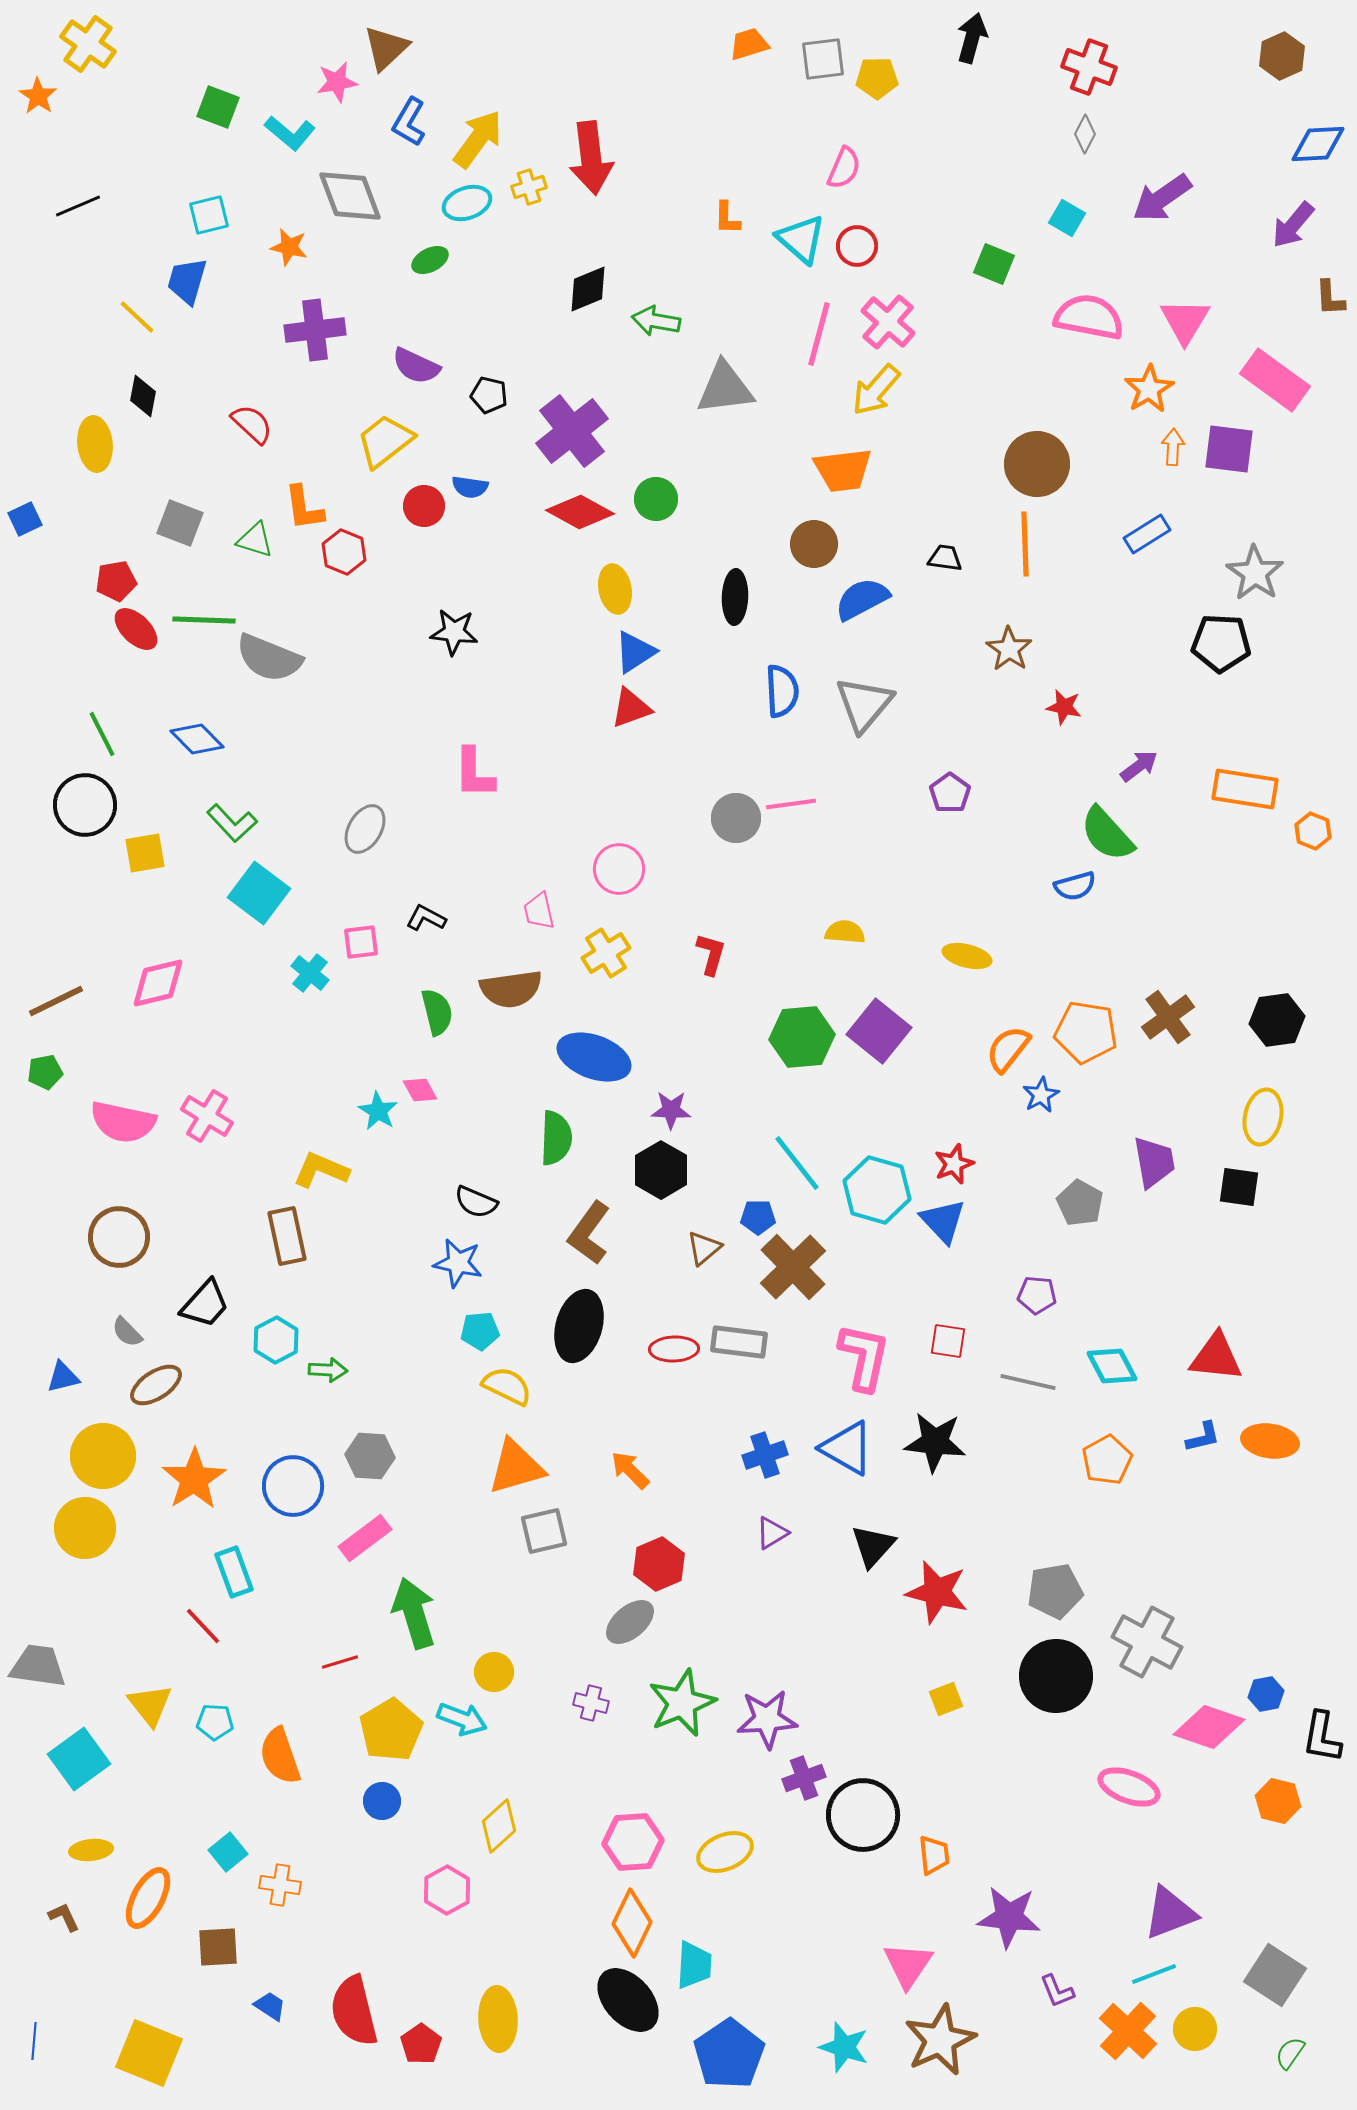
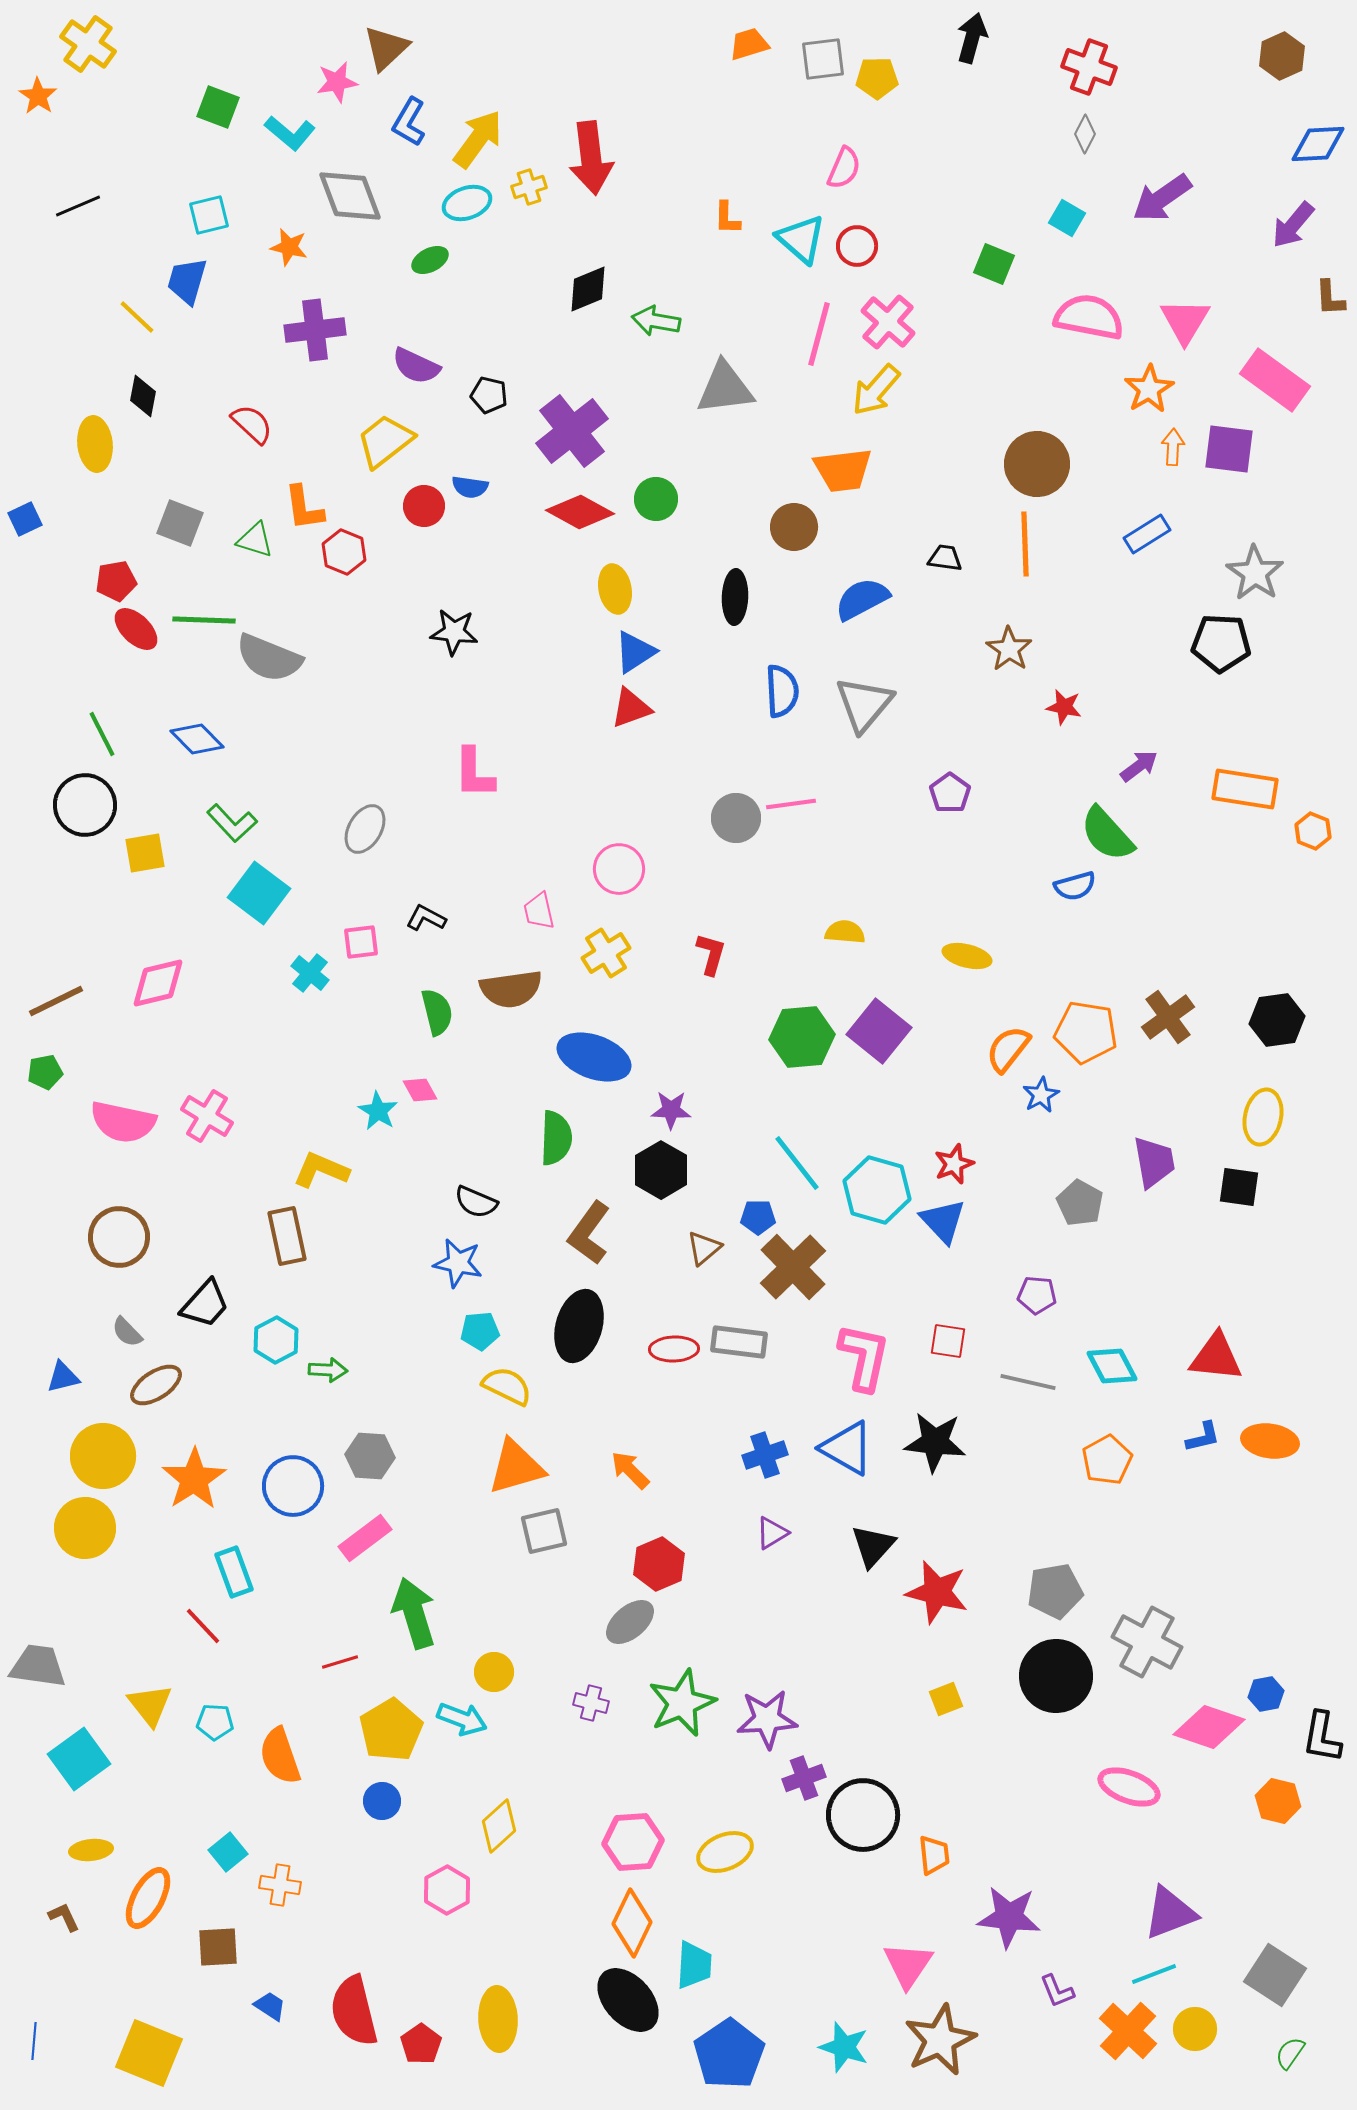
brown circle at (814, 544): moved 20 px left, 17 px up
